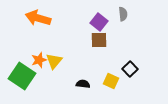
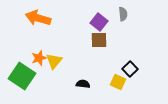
orange star: moved 2 px up
yellow square: moved 7 px right, 1 px down
